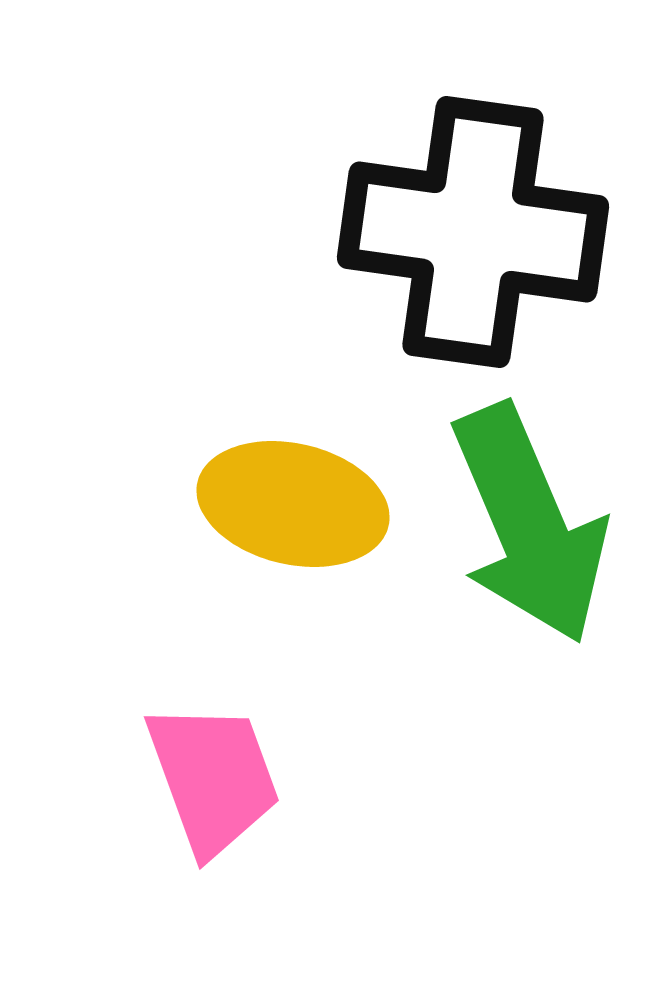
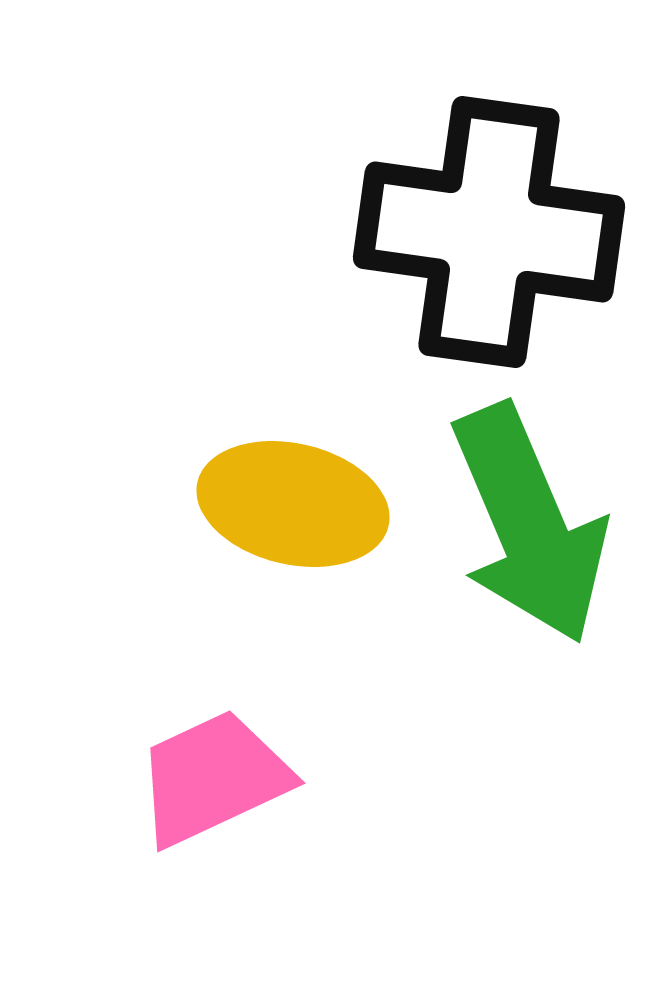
black cross: moved 16 px right
pink trapezoid: rotated 95 degrees counterclockwise
